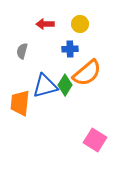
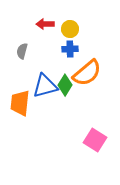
yellow circle: moved 10 px left, 5 px down
